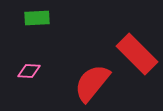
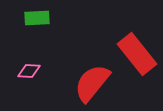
red rectangle: rotated 6 degrees clockwise
